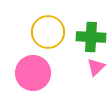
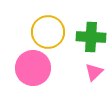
pink triangle: moved 2 px left, 5 px down
pink circle: moved 5 px up
